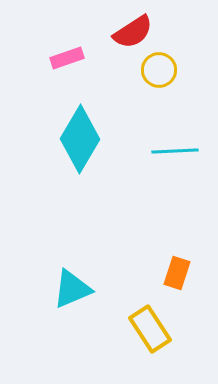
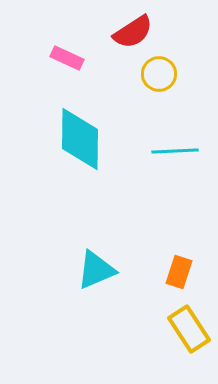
pink rectangle: rotated 44 degrees clockwise
yellow circle: moved 4 px down
cyan diamond: rotated 30 degrees counterclockwise
orange rectangle: moved 2 px right, 1 px up
cyan triangle: moved 24 px right, 19 px up
yellow rectangle: moved 39 px right
